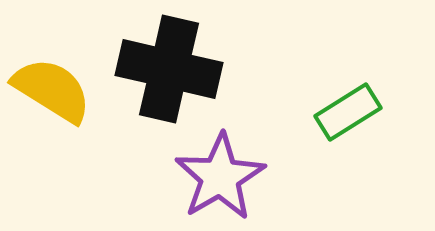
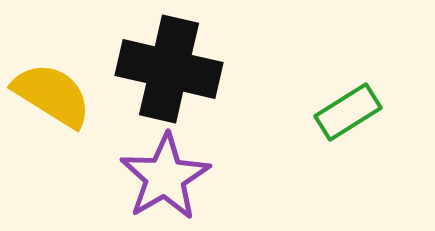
yellow semicircle: moved 5 px down
purple star: moved 55 px left
